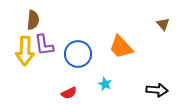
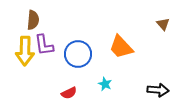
black arrow: moved 1 px right
